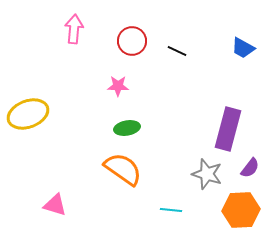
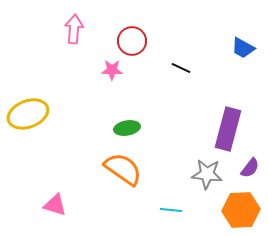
black line: moved 4 px right, 17 px down
pink star: moved 6 px left, 16 px up
gray star: rotated 12 degrees counterclockwise
